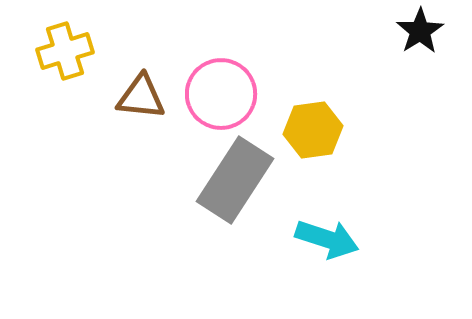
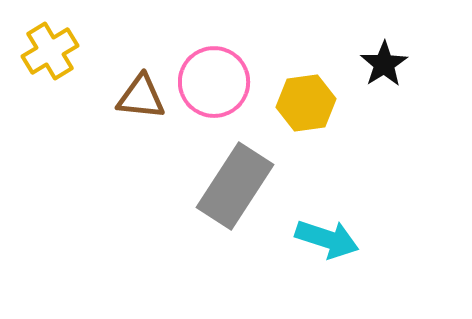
black star: moved 36 px left, 33 px down
yellow cross: moved 15 px left; rotated 14 degrees counterclockwise
pink circle: moved 7 px left, 12 px up
yellow hexagon: moved 7 px left, 27 px up
gray rectangle: moved 6 px down
